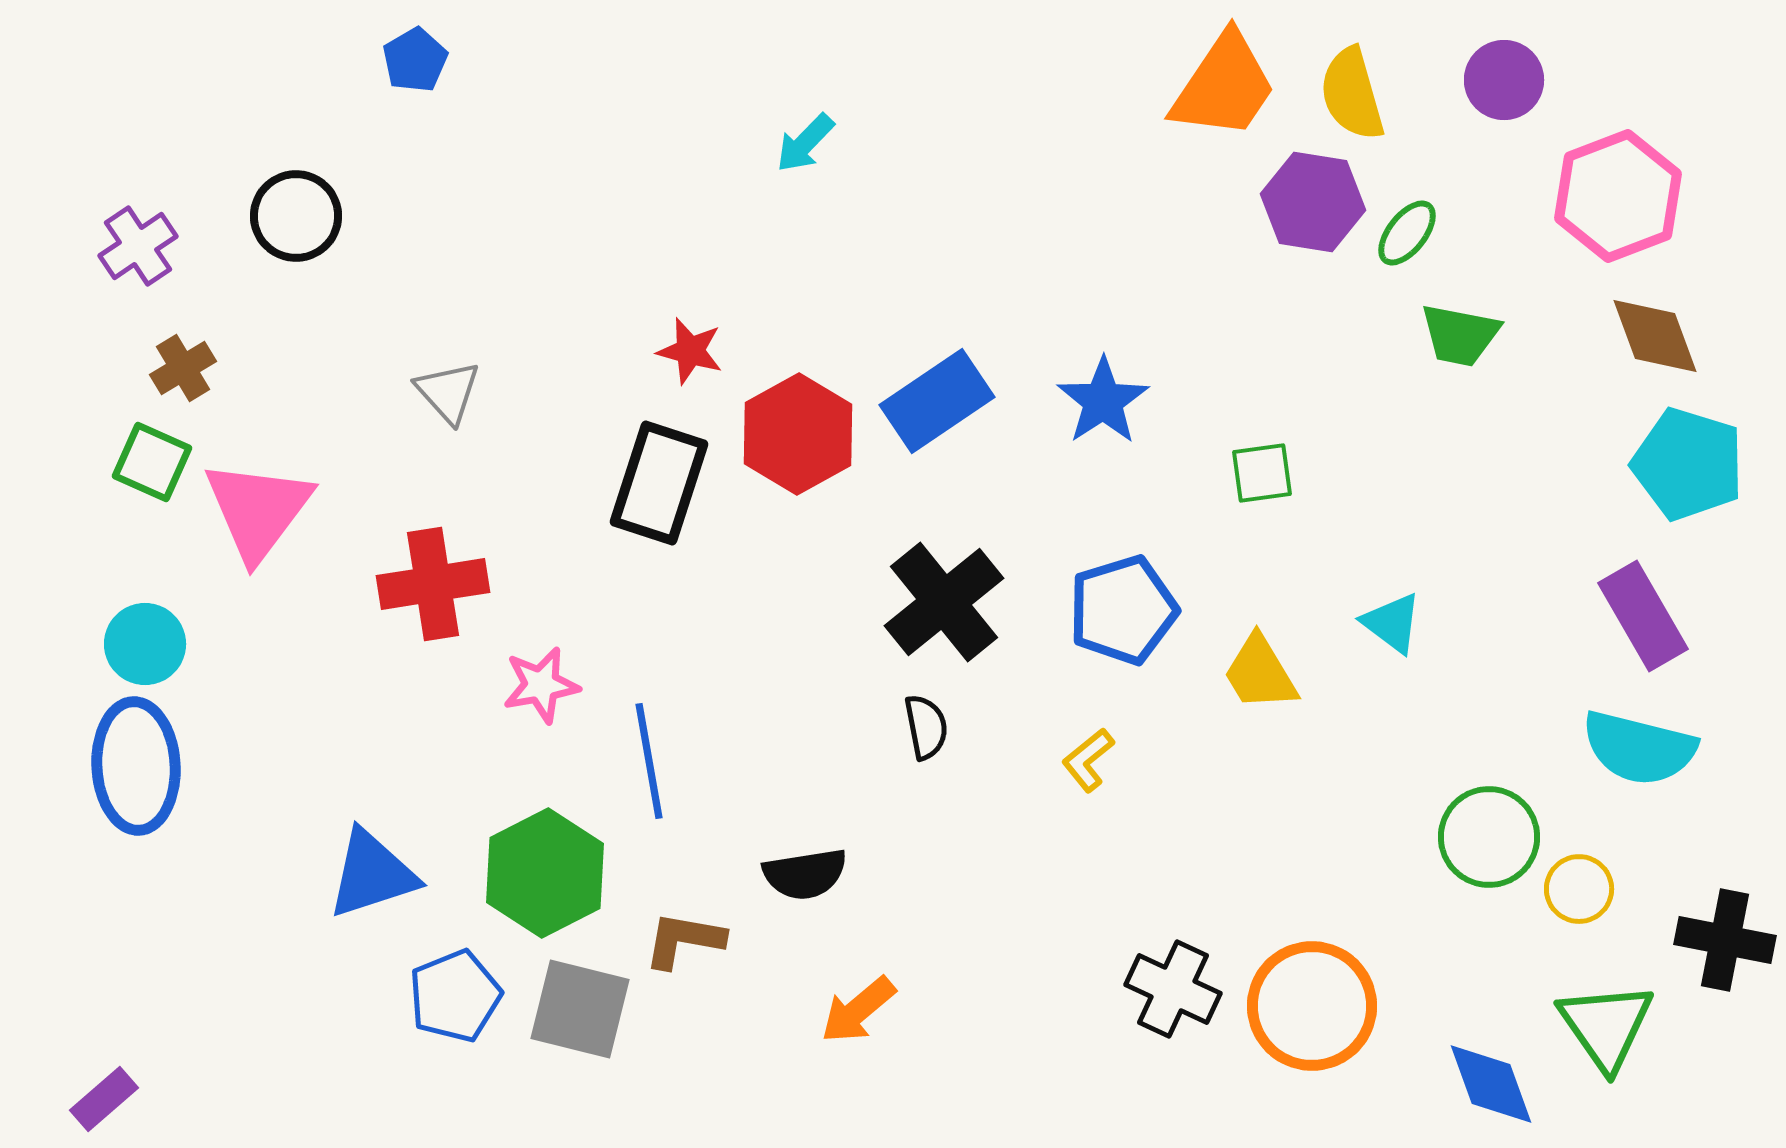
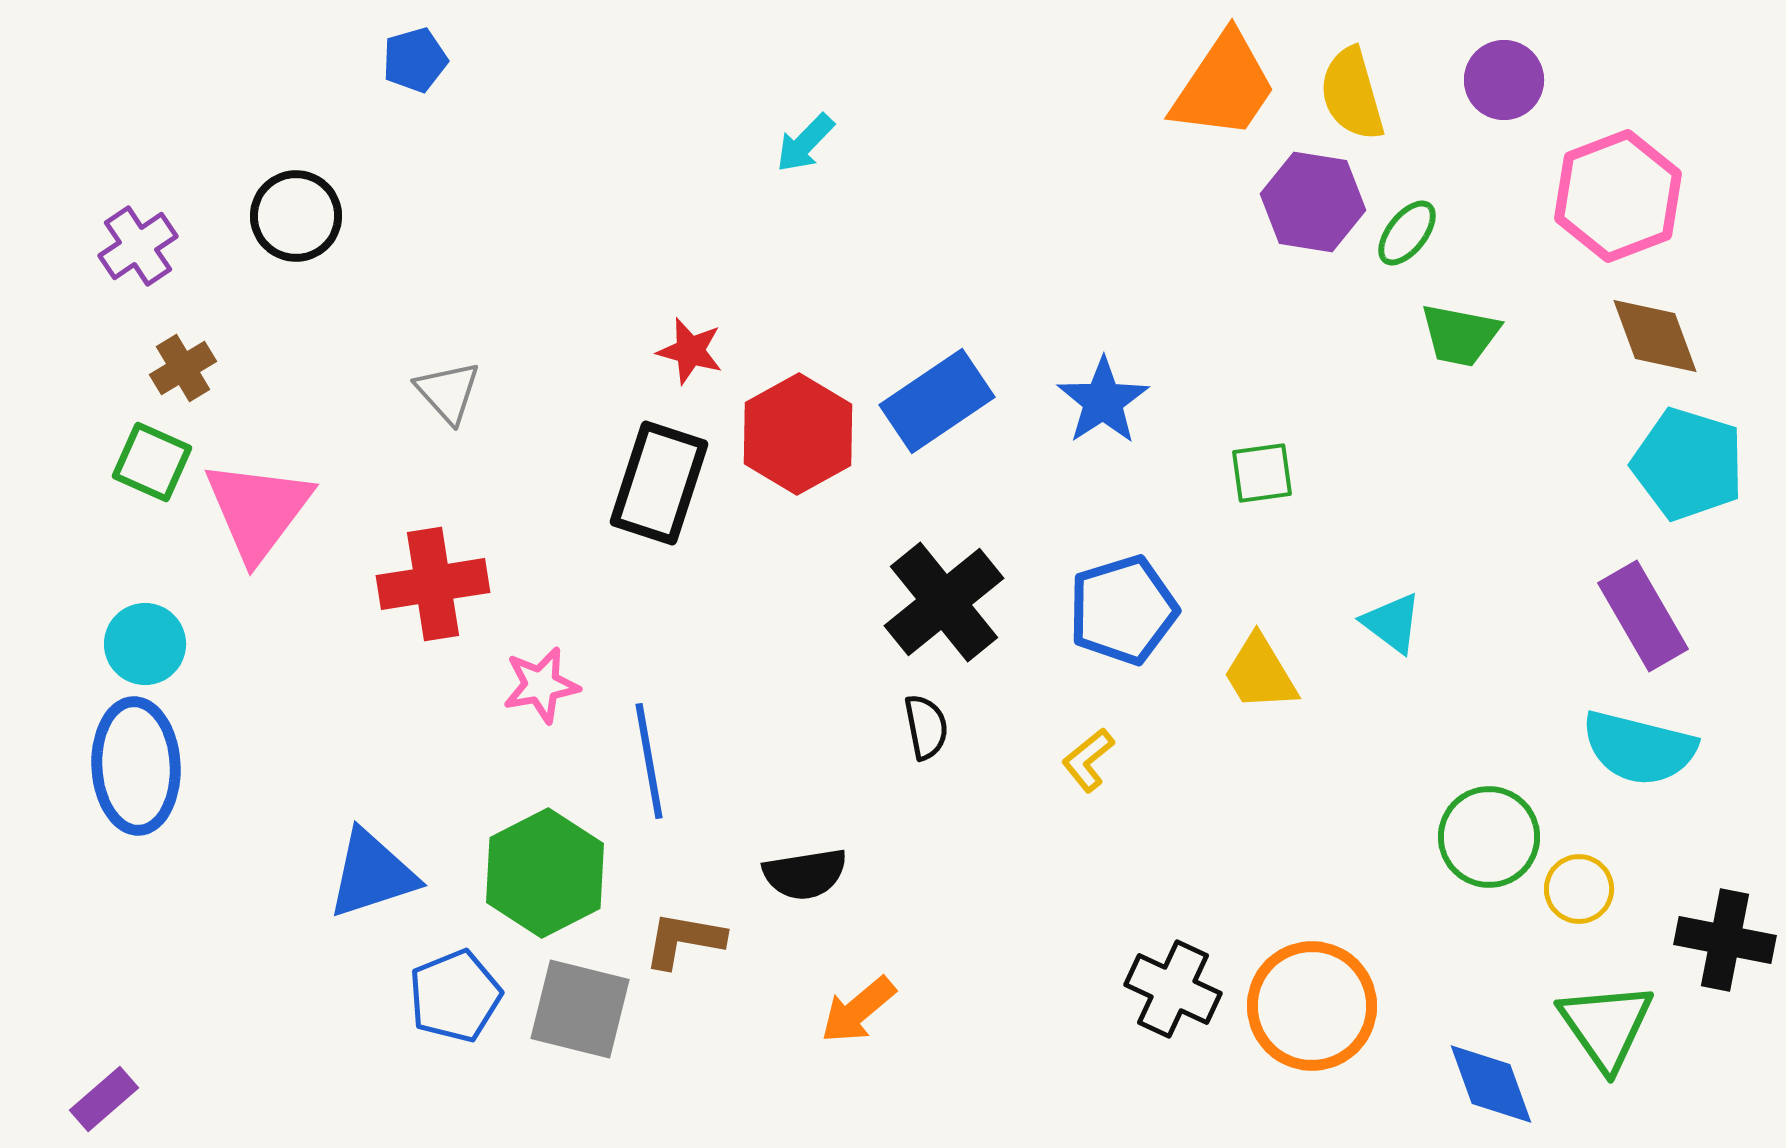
blue pentagon at (415, 60): rotated 14 degrees clockwise
